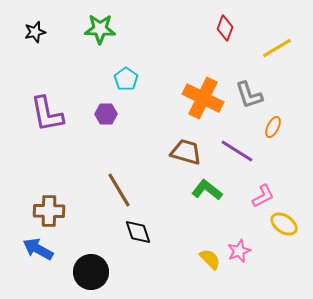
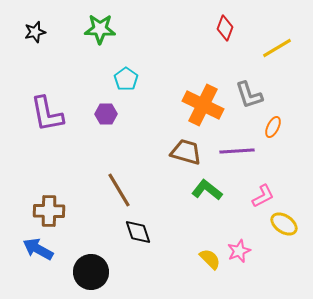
orange cross: moved 7 px down
purple line: rotated 36 degrees counterclockwise
